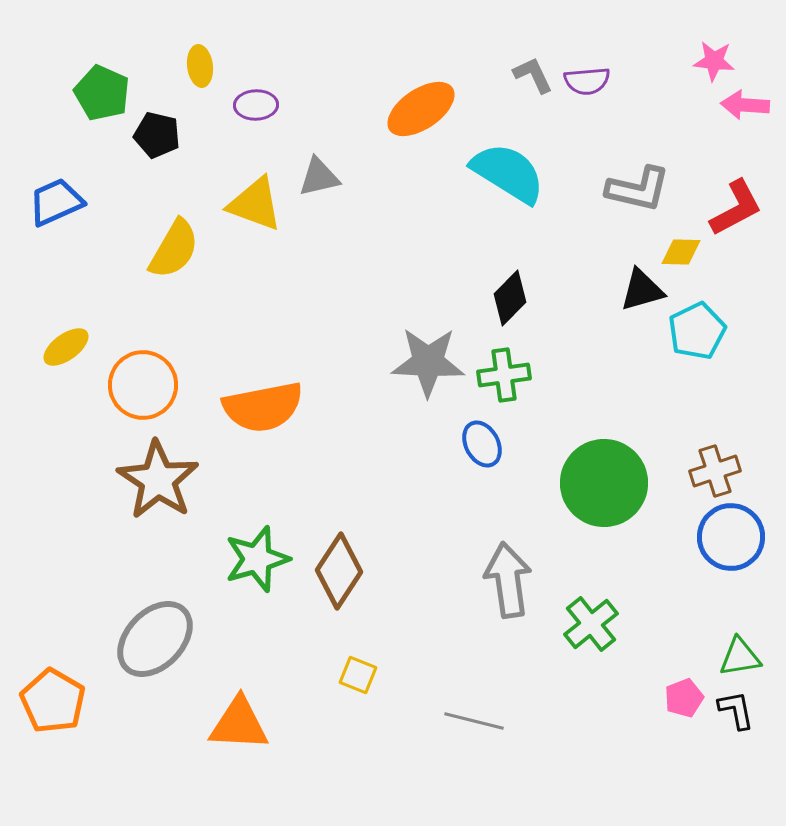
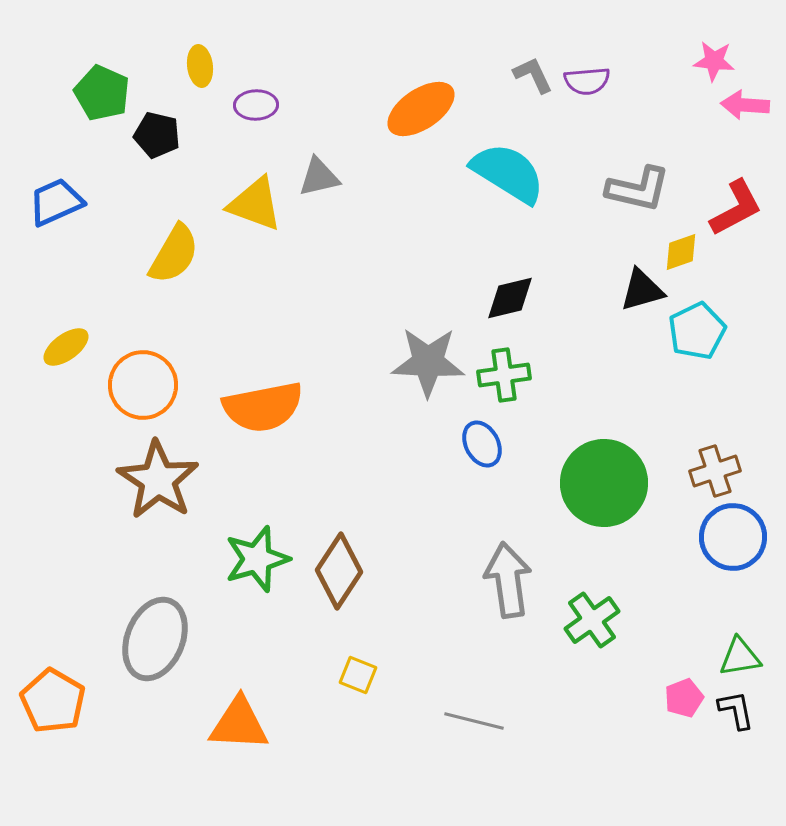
yellow semicircle at (174, 249): moved 5 px down
yellow diamond at (681, 252): rotated 21 degrees counterclockwise
black diamond at (510, 298): rotated 32 degrees clockwise
blue circle at (731, 537): moved 2 px right
green cross at (591, 624): moved 1 px right, 4 px up; rotated 4 degrees clockwise
gray ellipse at (155, 639): rotated 22 degrees counterclockwise
